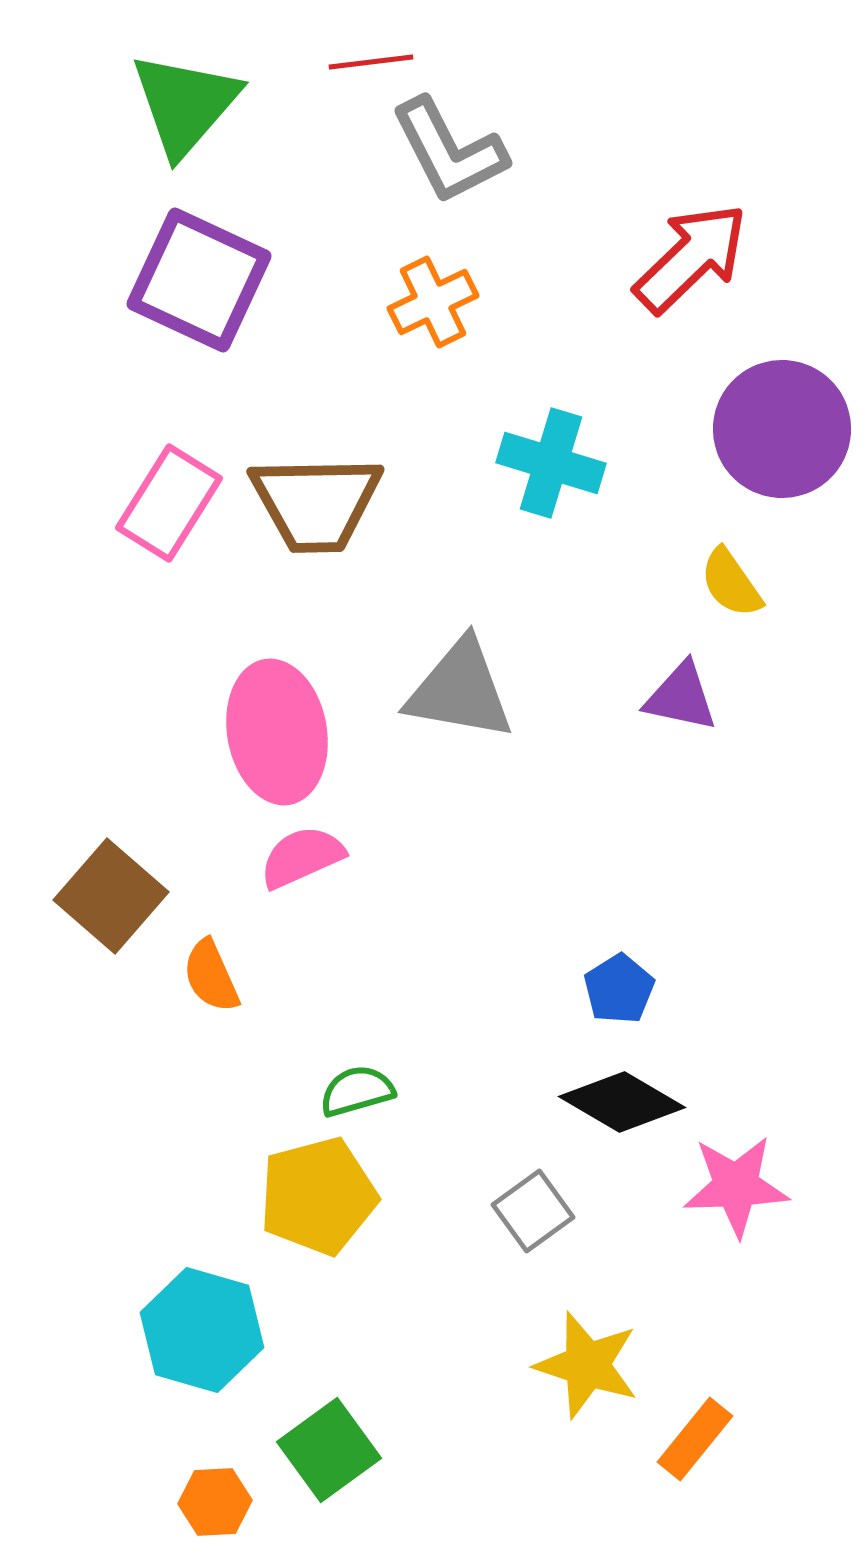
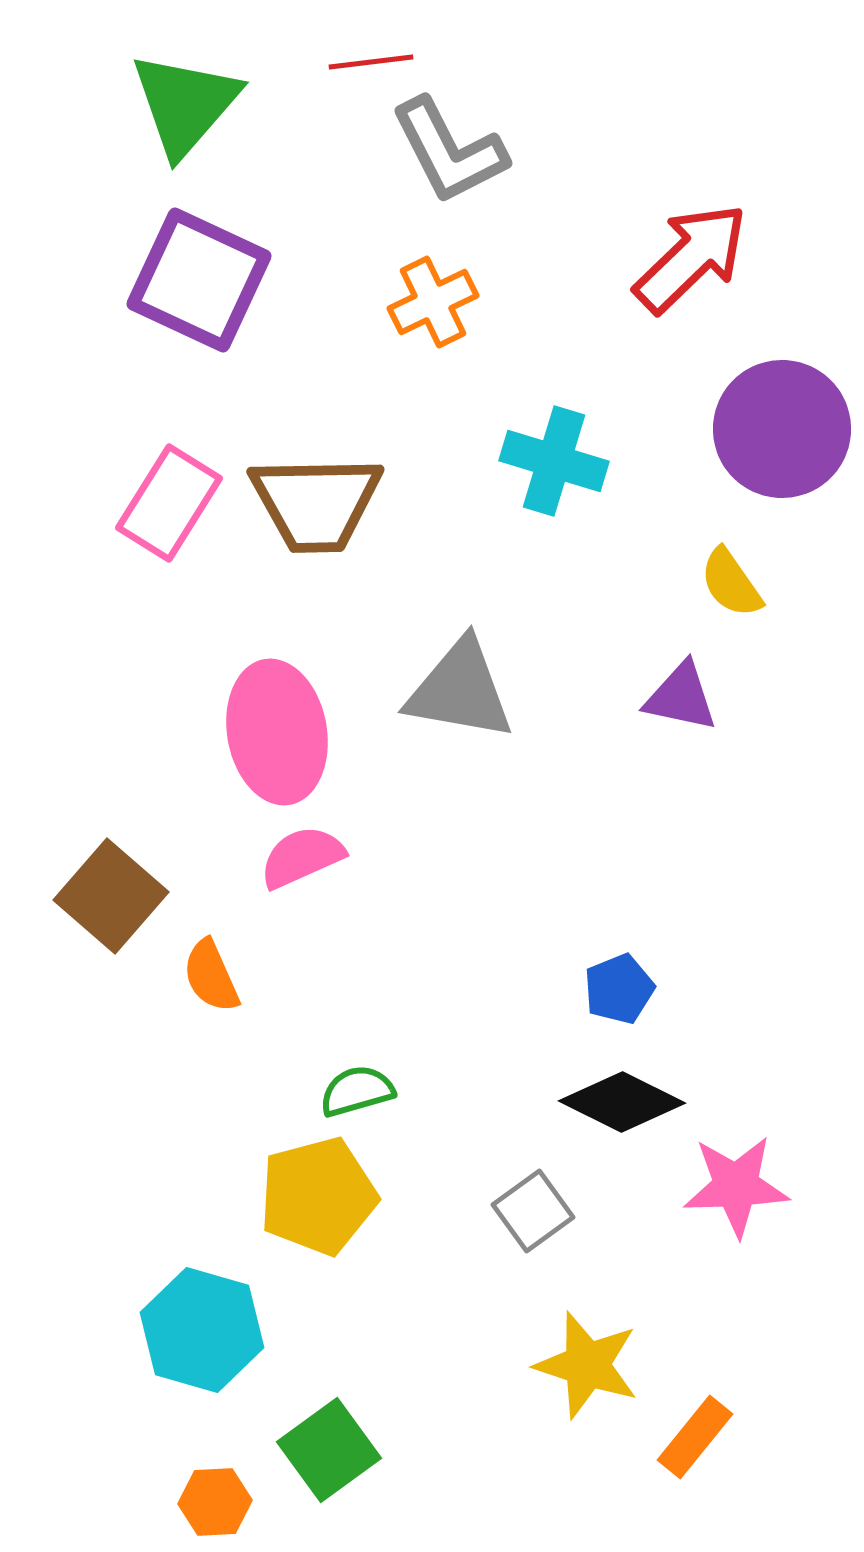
cyan cross: moved 3 px right, 2 px up
blue pentagon: rotated 10 degrees clockwise
black diamond: rotated 4 degrees counterclockwise
orange rectangle: moved 2 px up
